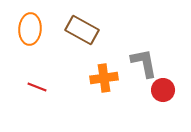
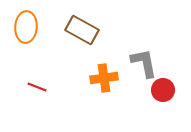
orange ellipse: moved 4 px left, 2 px up
